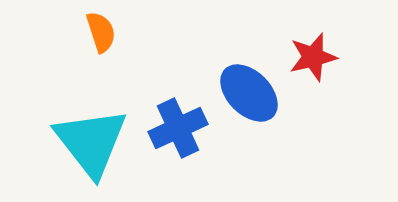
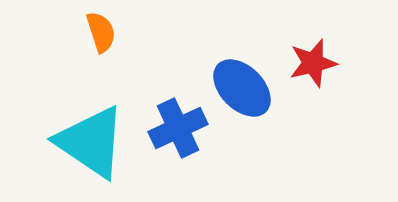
red star: moved 6 px down
blue ellipse: moved 7 px left, 5 px up
cyan triangle: rotated 18 degrees counterclockwise
